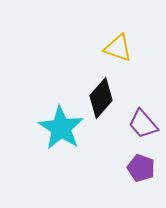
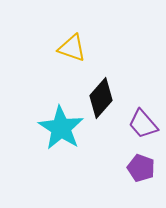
yellow triangle: moved 46 px left
